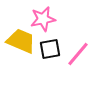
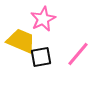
pink star: rotated 15 degrees counterclockwise
black square: moved 9 px left, 8 px down
